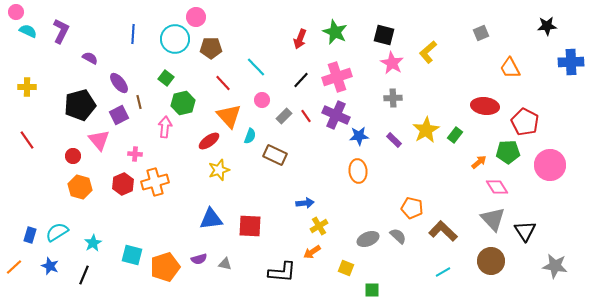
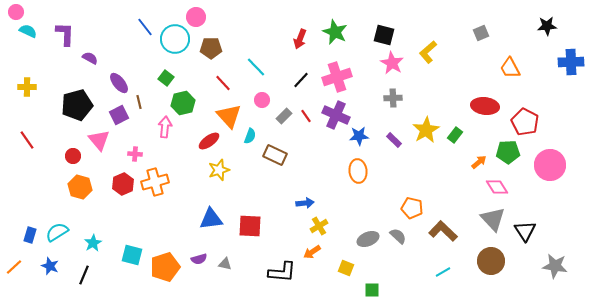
purple L-shape at (61, 31): moved 4 px right, 3 px down; rotated 25 degrees counterclockwise
blue line at (133, 34): moved 12 px right, 7 px up; rotated 42 degrees counterclockwise
black pentagon at (80, 105): moved 3 px left
